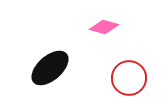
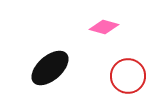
red circle: moved 1 px left, 2 px up
